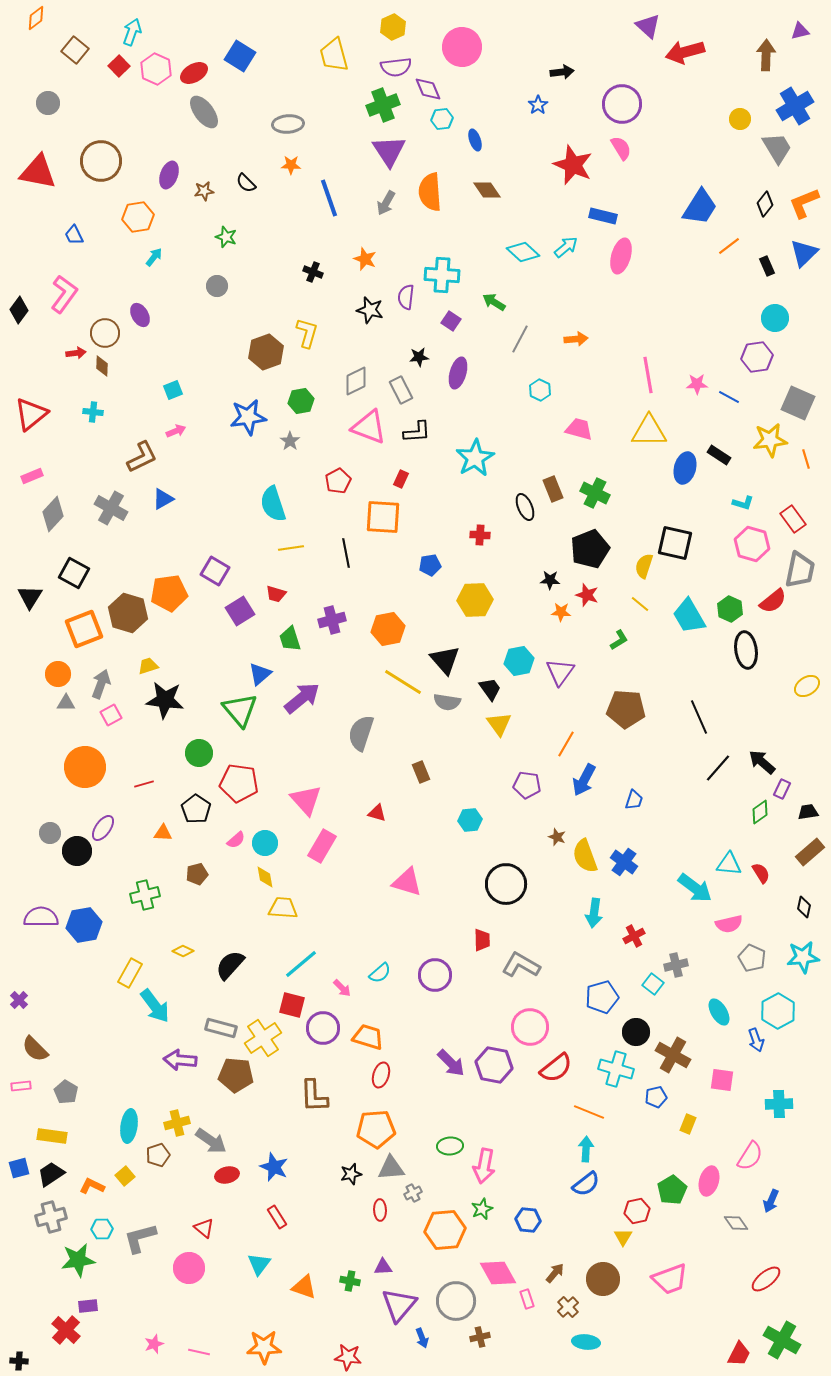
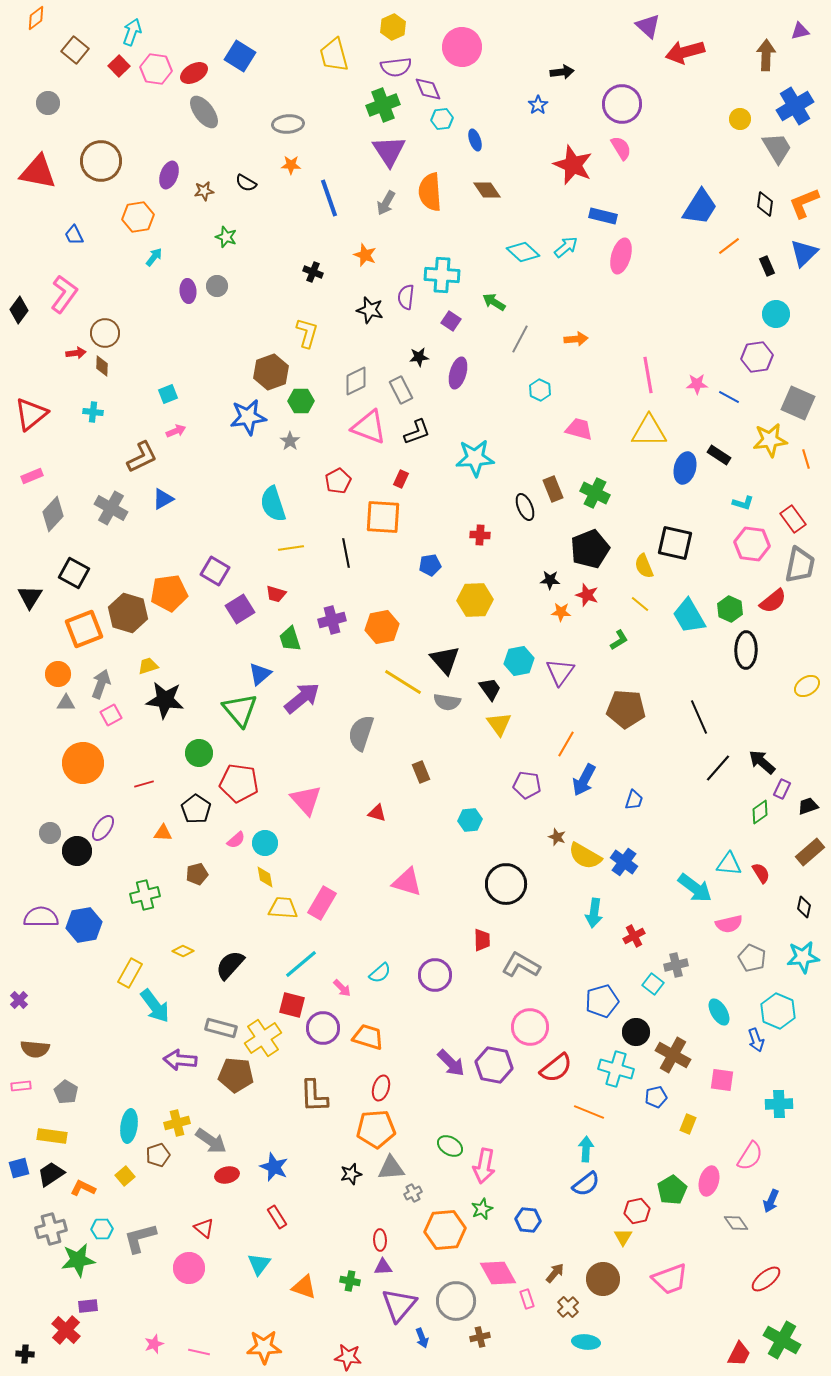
pink hexagon at (156, 69): rotated 16 degrees counterclockwise
black semicircle at (246, 183): rotated 15 degrees counterclockwise
black diamond at (765, 204): rotated 30 degrees counterclockwise
orange star at (365, 259): moved 4 px up
purple ellipse at (140, 315): moved 48 px right, 24 px up; rotated 25 degrees clockwise
cyan circle at (775, 318): moved 1 px right, 4 px up
brown hexagon at (266, 352): moved 5 px right, 20 px down
cyan square at (173, 390): moved 5 px left, 4 px down
green hexagon at (301, 401): rotated 10 degrees clockwise
black L-shape at (417, 432): rotated 16 degrees counterclockwise
cyan star at (475, 458): rotated 27 degrees clockwise
pink hexagon at (752, 544): rotated 8 degrees counterclockwise
yellow semicircle at (644, 566): rotated 40 degrees counterclockwise
gray trapezoid at (800, 570): moved 5 px up
purple square at (240, 611): moved 2 px up
orange hexagon at (388, 629): moved 6 px left, 2 px up
black ellipse at (746, 650): rotated 9 degrees clockwise
orange circle at (85, 767): moved 2 px left, 4 px up
black trapezoid at (808, 812): moved 6 px up; rotated 10 degrees counterclockwise
pink rectangle at (322, 846): moved 57 px down
yellow semicircle at (585, 856): rotated 40 degrees counterclockwise
blue pentagon at (602, 997): moved 4 px down
cyan hexagon at (778, 1011): rotated 8 degrees counterclockwise
brown semicircle at (35, 1049): rotated 40 degrees counterclockwise
red ellipse at (381, 1075): moved 13 px down
green ellipse at (450, 1146): rotated 35 degrees clockwise
orange L-shape at (92, 1186): moved 9 px left, 2 px down
red ellipse at (380, 1210): moved 30 px down
gray cross at (51, 1217): moved 12 px down
black cross at (19, 1361): moved 6 px right, 7 px up
